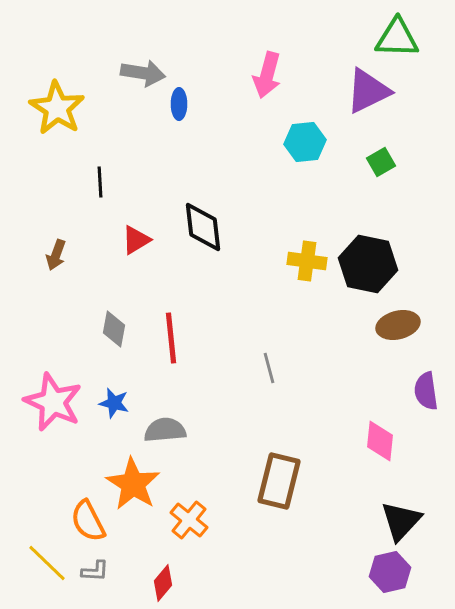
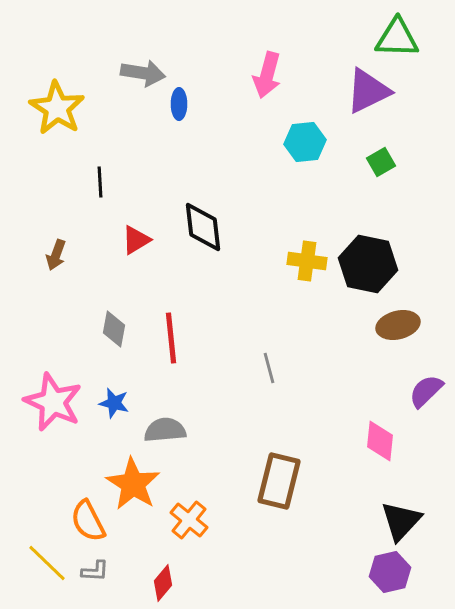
purple semicircle: rotated 54 degrees clockwise
